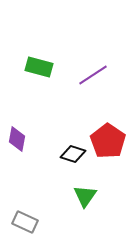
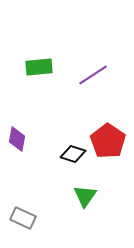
green rectangle: rotated 20 degrees counterclockwise
gray rectangle: moved 2 px left, 4 px up
